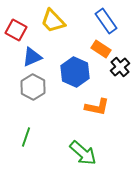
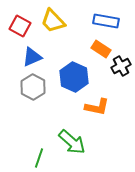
blue rectangle: rotated 45 degrees counterclockwise
red square: moved 4 px right, 4 px up
black cross: moved 1 px right, 1 px up; rotated 12 degrees clockwise
blue hexagon: moved 1 px left, 5 px down
green line: moved 13 px right, 21 px down
green arrow: moved 11 px left, 11 px up
